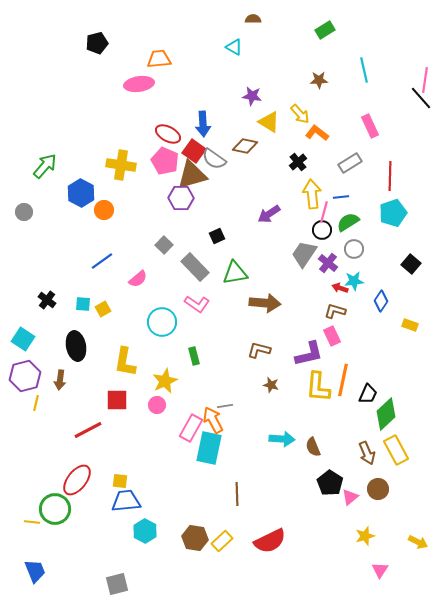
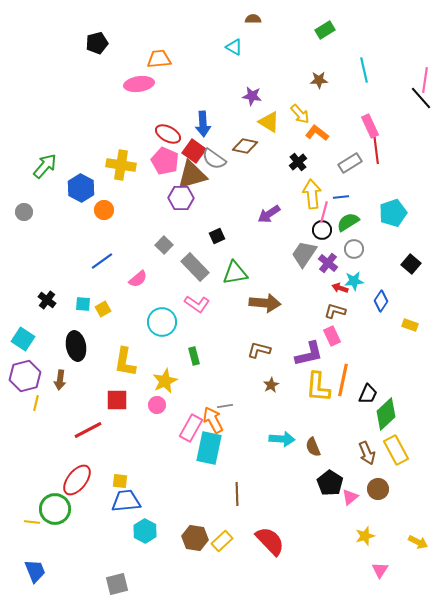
red line at (390, 176): moved 14 px left, 27 px up; rotated 8 degrees counterclockwise
blue hexagon at (81, 193): moved 5 px up
brown star at (271, 385): rotated 28 degrees clockwise
red semicircle at (270, 541): rotated 108 degrees counterclockwise
